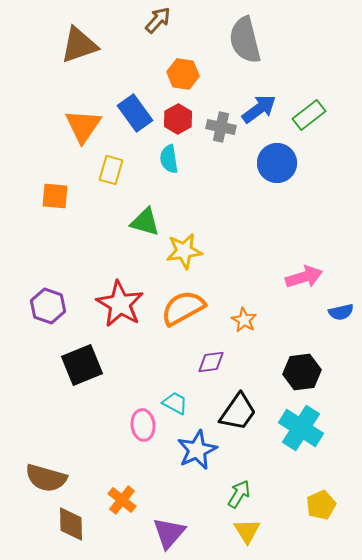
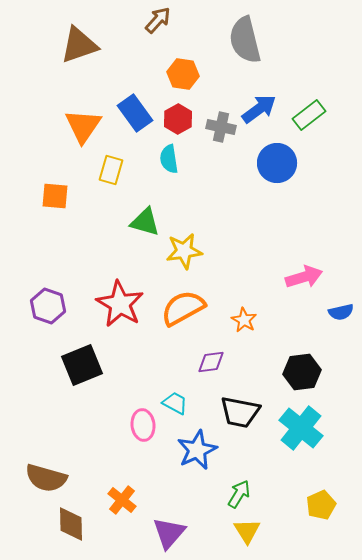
black trapezoid: moved 2 px right; rotated 66 degrees clockwise
cyan cross: rotated 6 degrees clockwise
